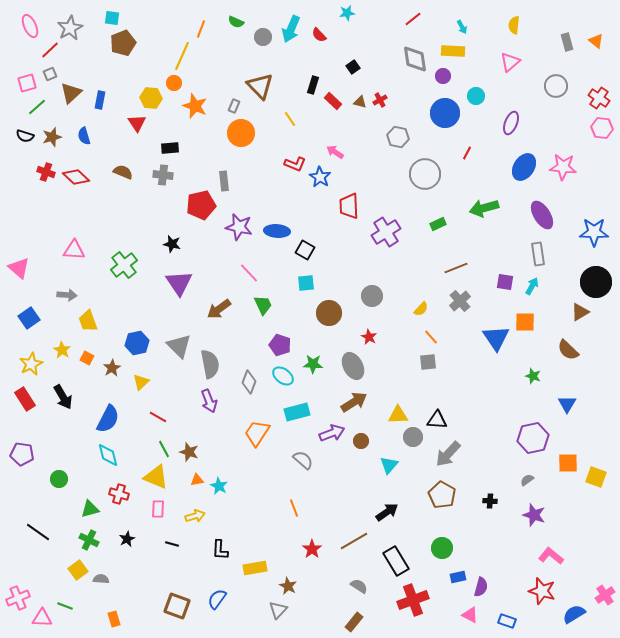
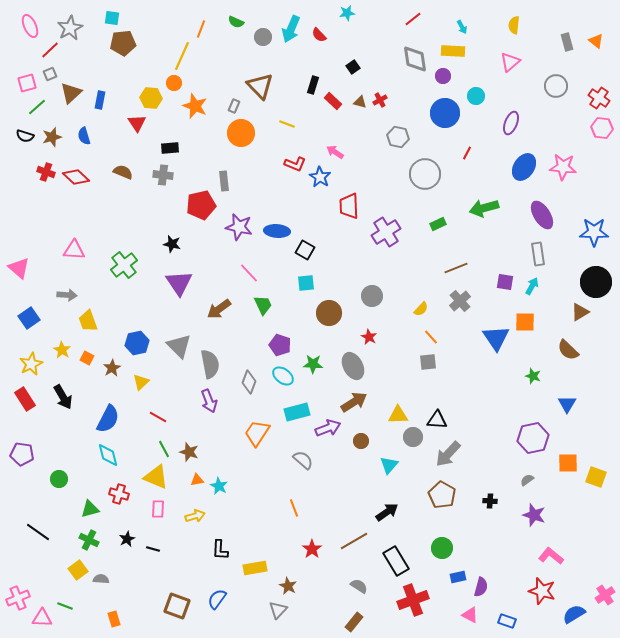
brown pentagon at (123, 43): rotated 15 degrees clockwise
yellow line at (290, 119): moved 3 px left, 5 px down; rotated 35 degrees counterclockwise
purple arrow at (332, 433): moved 4 px left, 5 px up
black line at (172, 544): moved 19 px left, 5 px down
